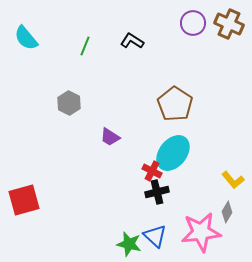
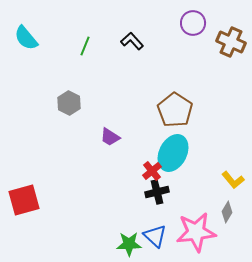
brown cross: moved 2 px right, 18 px down
black L-shape: rotated 15 degrees clockwise
brown pentagon: moved 6 px down
cyan ellipse: rotated 12 degrees counterclockwise
red cross: rotated 24 degrees clockwise
pink star: moved 5 px left
green star: rotated 15 degrees counterclockwise
